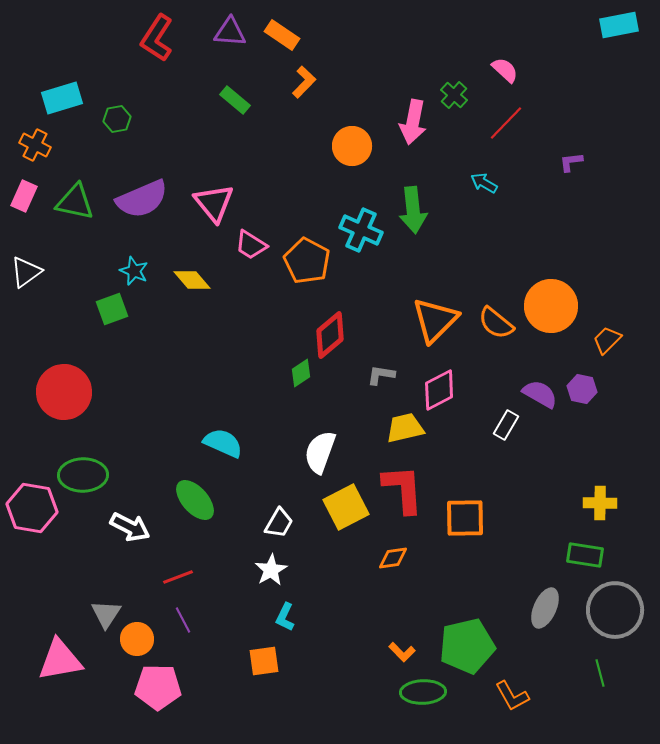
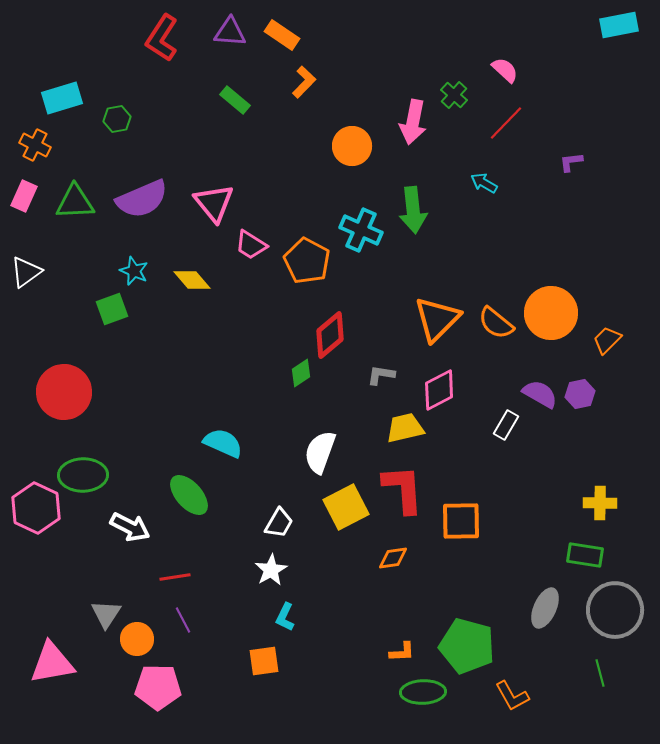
red L-shape at (157, 38): moved 5 px right
green triangle at (75, 202): rotated 15 degrees counterclockwise
orange circle at (551, 306): moved 7 px down
orange triangle at (435, 320): moved 2 px right, 1 px up
purple hexagon at (582, 389): moved 2 px left, 5 px down; rotated 24 degrees counterclockwise
green ellipse at (195, 500): moved 6 px left, 5 px up
pink hexagon at (32, 508): moved 4 px right; rotated 15 degrees clockwise
orange square at (465, 518): moved 4 px left, 3 px down
red line at (178, 577): moved 3 px left; rotated 12 degrees clockwise
green pentagon at (467, 646): rotated 28 degrees clockwise
orange L-shape at (402, 652): rotated 48 degrees counterclockwise
pink triangle at (60, 660): moved 8 px left, 3 px down
